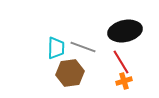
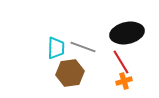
black ellipse: moved 2 px right, 2 px down
